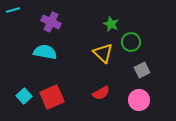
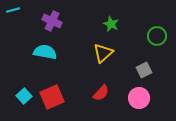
purple cross: moved 1 px right, 1 px up
green circle: moved 26 px right, 6 px up
yellow triangle: rotated 35 degrees clockwise
gray square: moved 2 px right
red semicircle: rotated 18 degrees counterclockwise
pink circle: moved 2 px up
